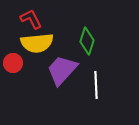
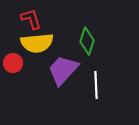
red L-shape: rotated 10 degrees clockwise
purple trapezoid: moved 1 px right
